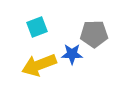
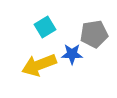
cyan square: moved 8 px right; rotated 10 degrees counterclockwise
gray pentagon: rotated 8 degrees counterclockwise
